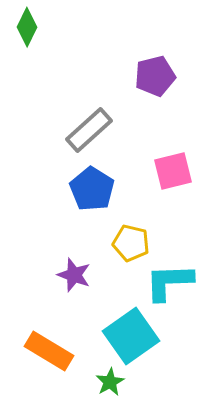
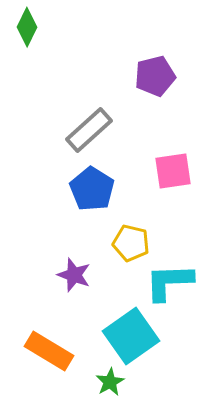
pink square: rotated 6 degrees clockwise
